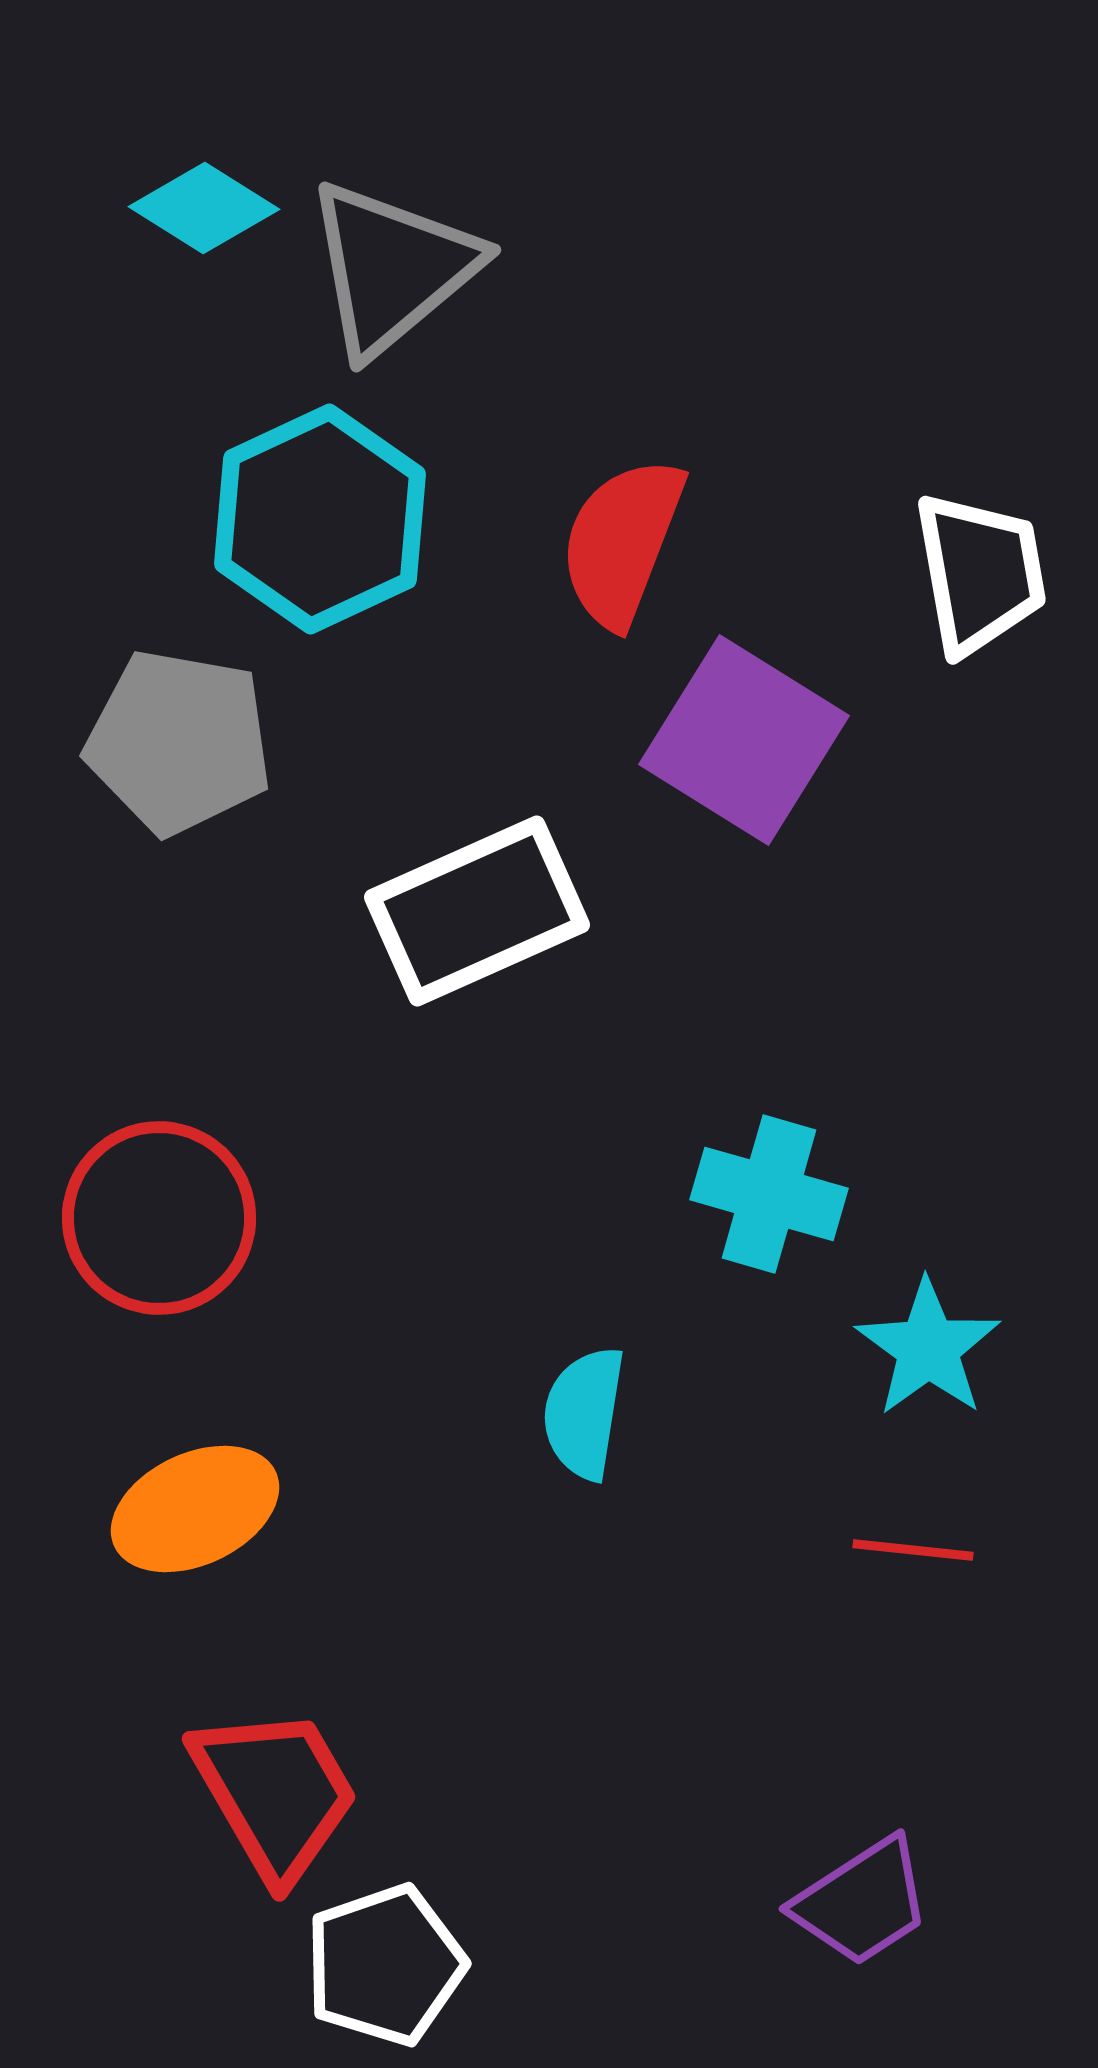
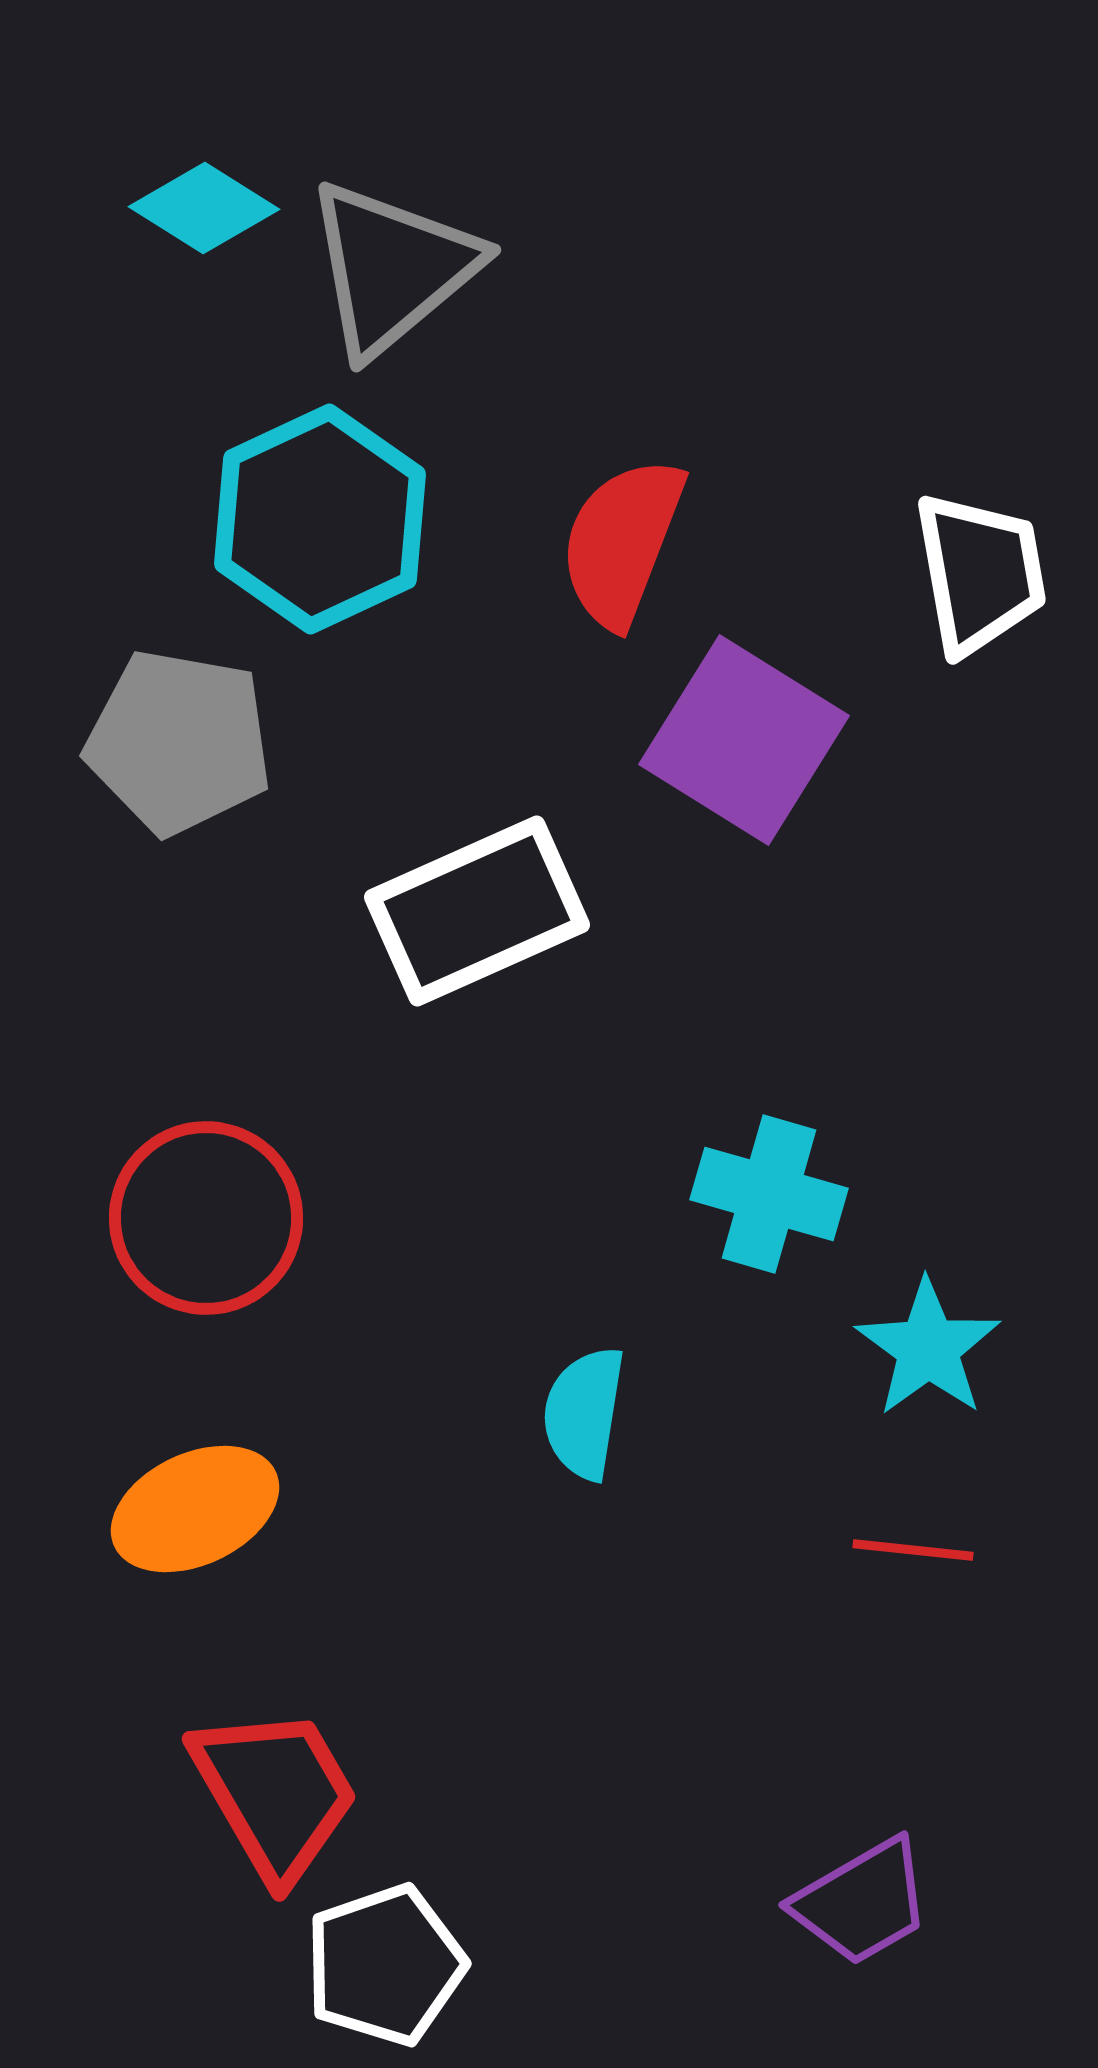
red circle: moved 47 px right
purple trapezoid: rotated 3 degrees clockwise
